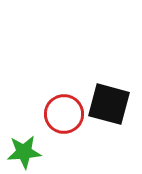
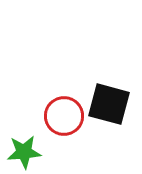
red circle: moved 2 px down
